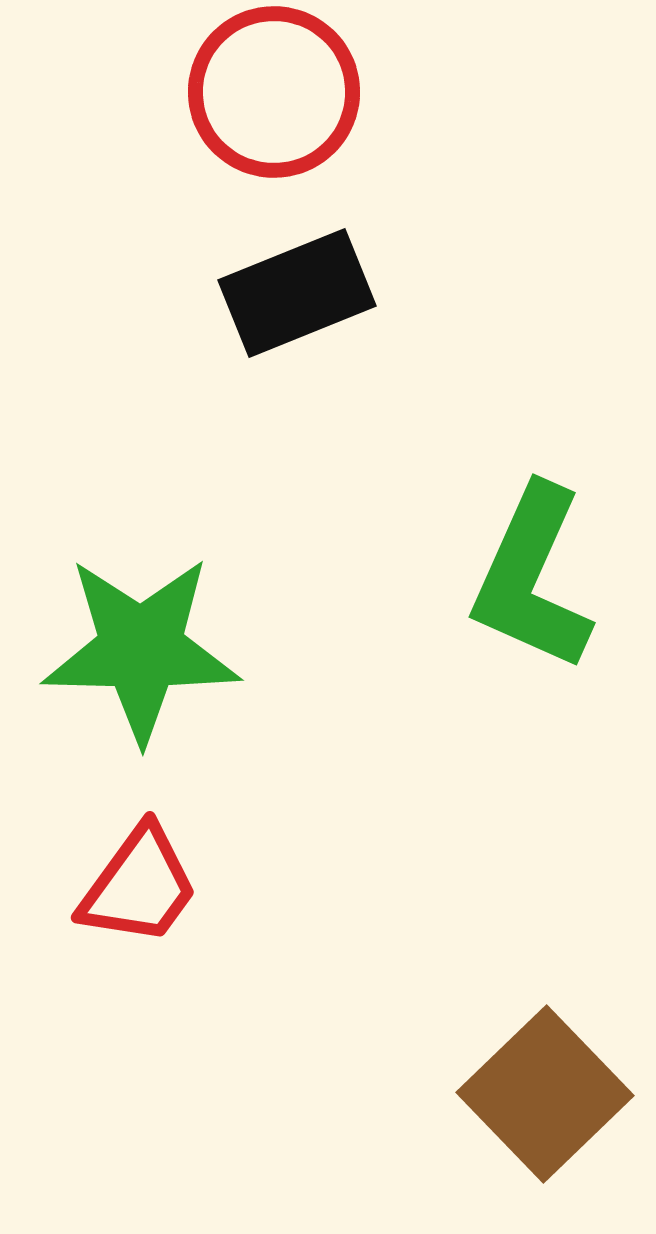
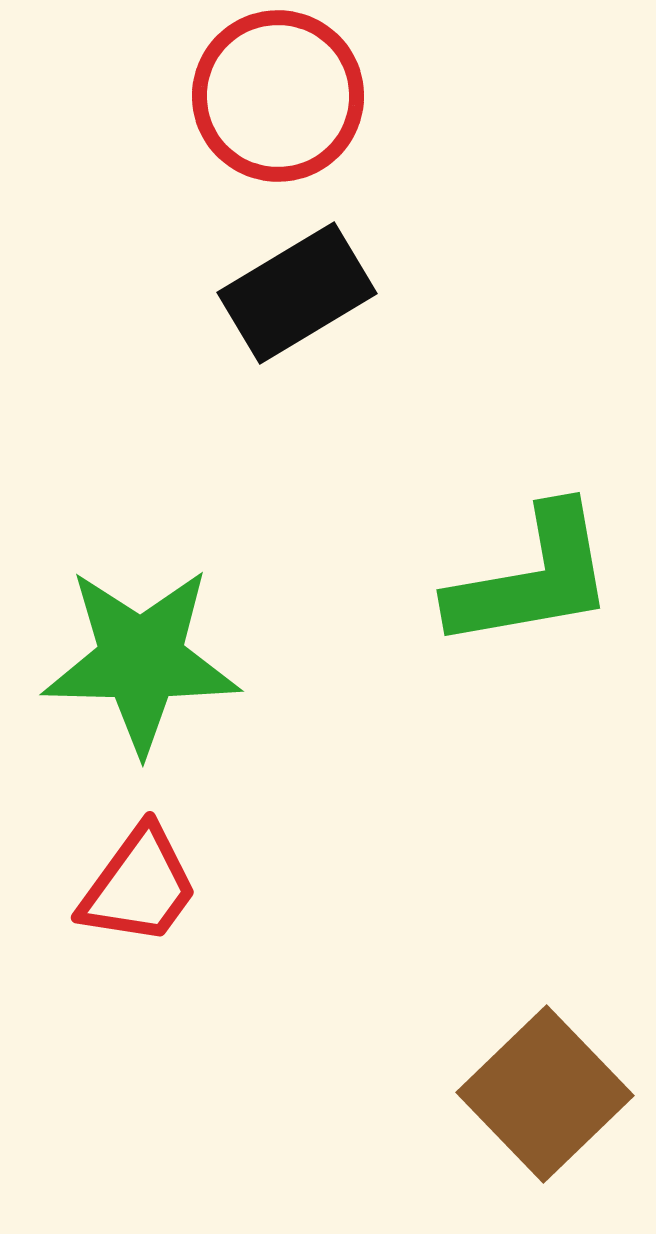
red circle: moved 4 px right, 4 px down
black rectangle: rotated 9 degrees counterclockwise
green L-shape: rotated 124 degrees counterclockwise
green star: moved 11 px down
